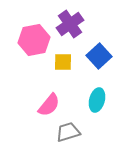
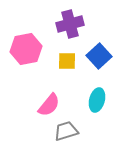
purple cross: rotated 20 degrees clockwise
pink hexagon: moved 8 px left, 9 px down
yellow square: moved 4 px right, 1 px up
gray trapezoid: moved 2 px left, 1 px up
